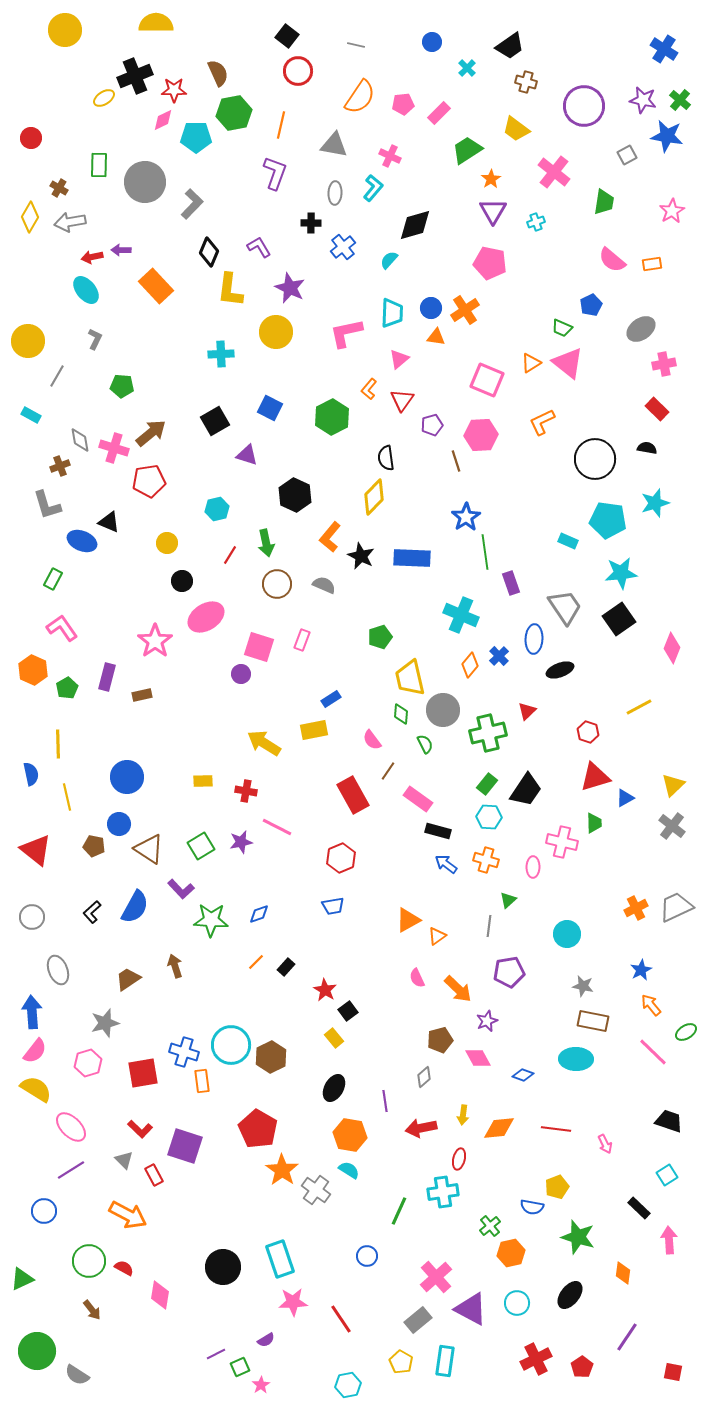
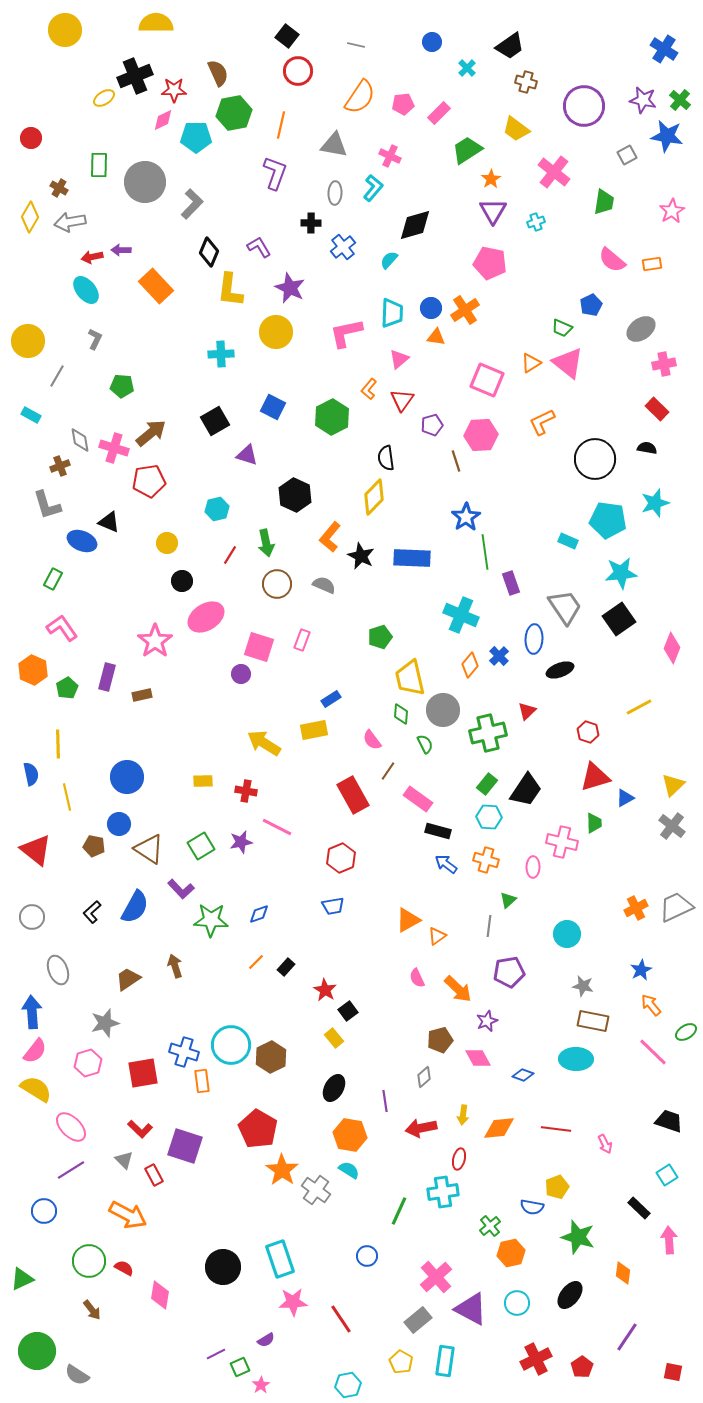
blue square at (270, 408): moved 3 px right, 1 px up
